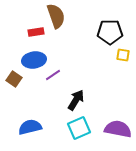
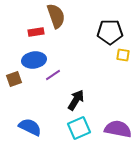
brown square: rotated 35 degrees clockwise
blue semicircle: rotated 40 degrees clockwise
